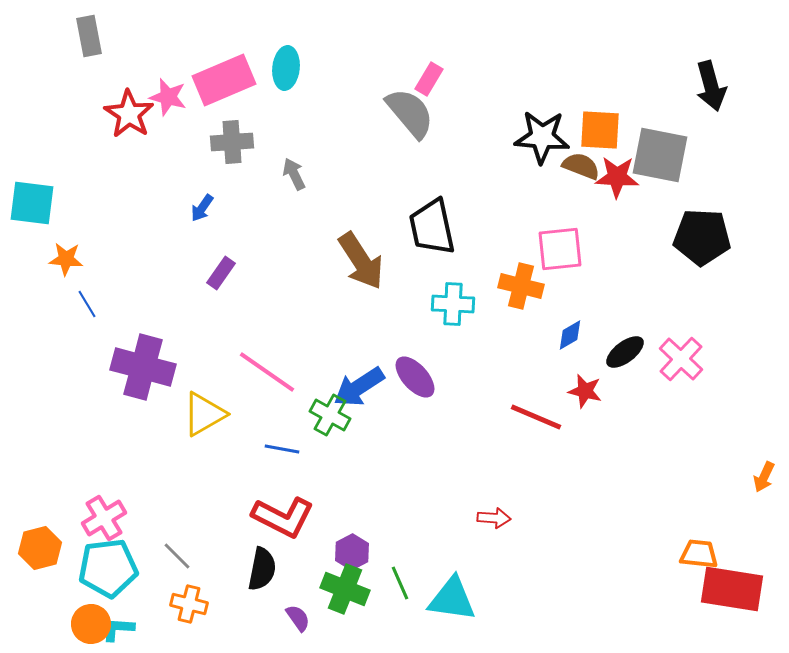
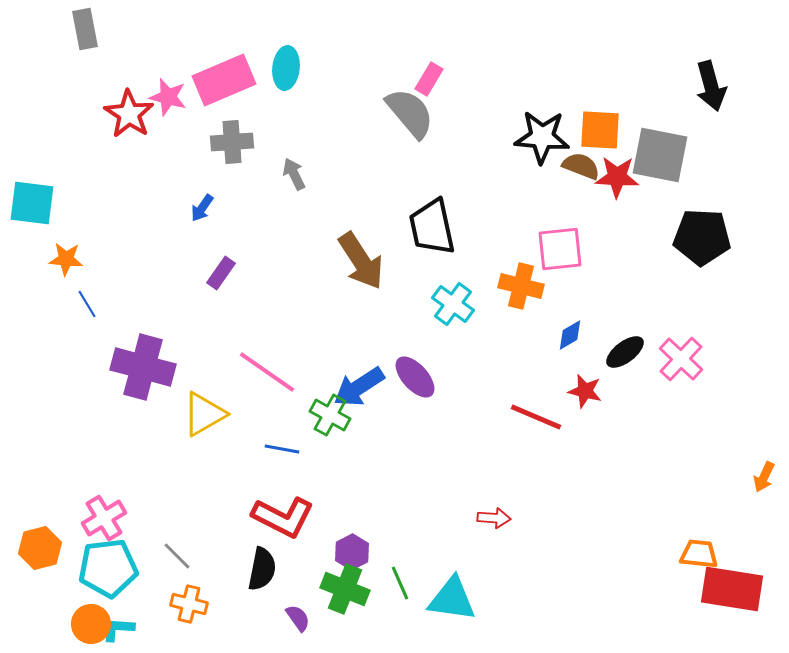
gray rectangle at (89, 36): moved 4 px left, 7 px up
cyan cross at (453, 304): rotated 33 degrees clockwise
